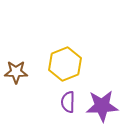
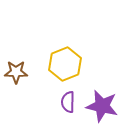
purple star: rotated 16 degrees clockwise
